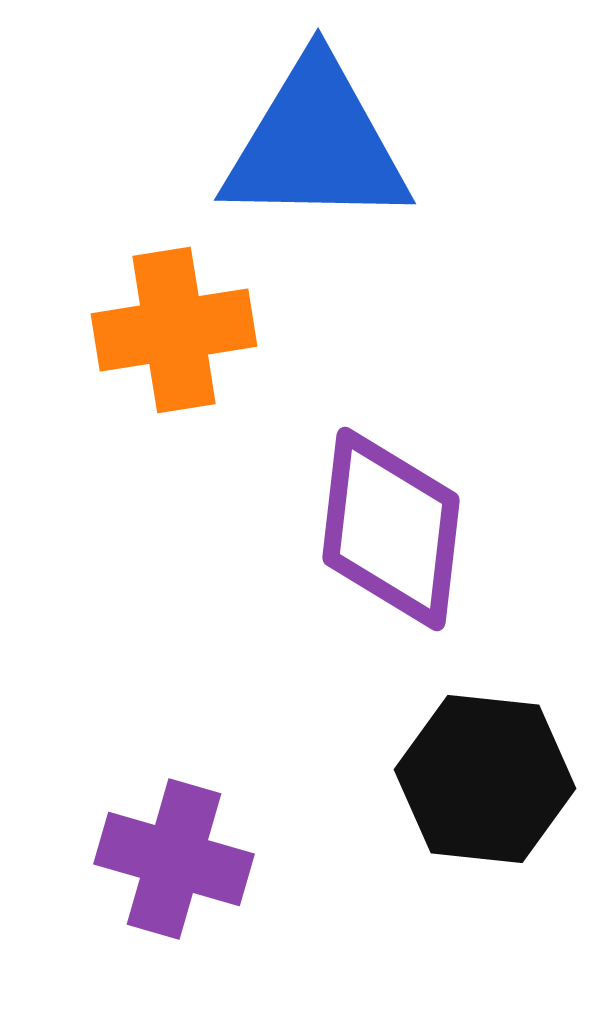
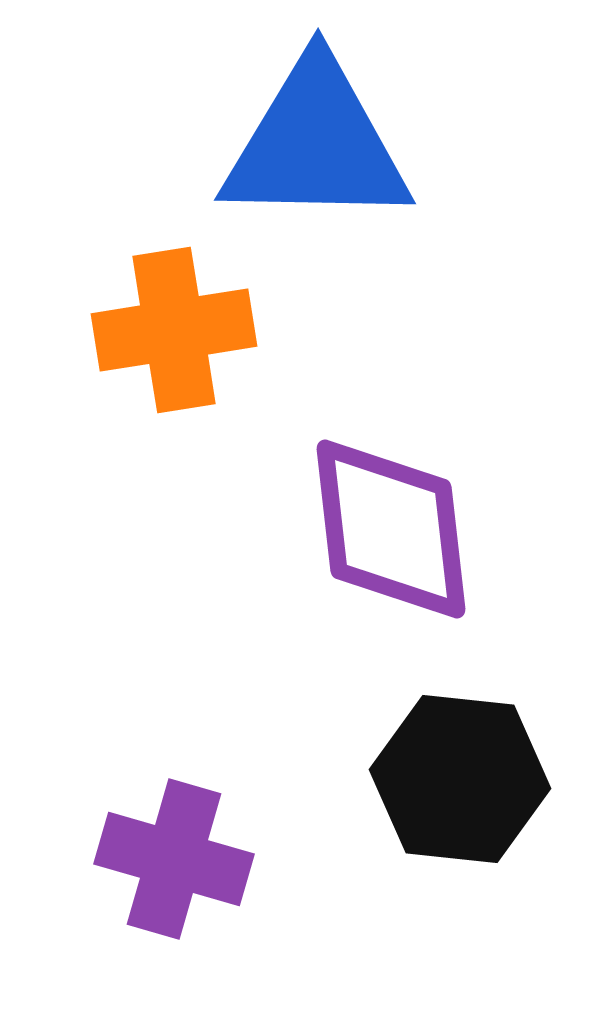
purple diamond: rotated 13 degrees counterclockwise
black hexagon: moved 25 px left
